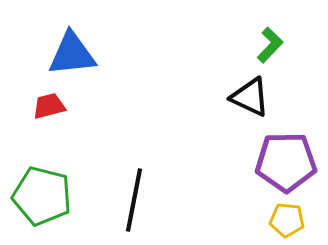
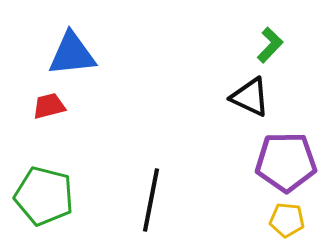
green pentagon: moved 2 px right
black line: moved 17 px right
